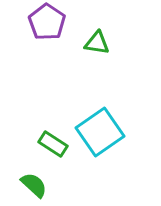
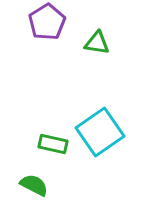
purple pentagon: rotated 6 degrees clockwise
green rectangle: rotated 20 degrees counterclockwise
green semicircle: rotated 16 degrees counterclockwise
